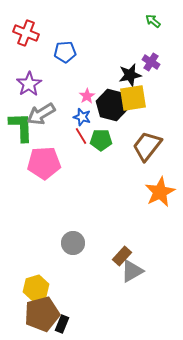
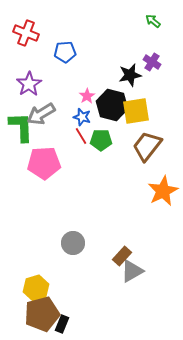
purple cross: moved 1 px right
yellow square: moved 3 px right, 13 px down
orange star: moved 3 px right, 1 px up
